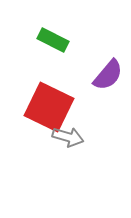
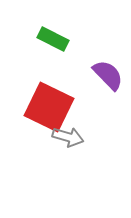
green rectangle: moved 1 px up
purple semicircle: rotated 84 degrees counterclockwise
